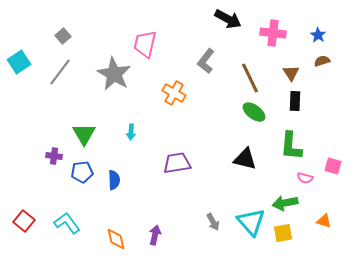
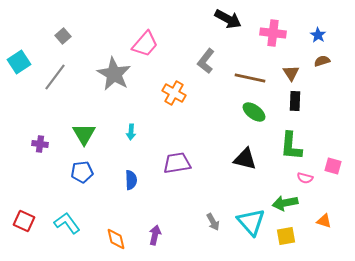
pink trapezoid: rotated 152 degrees counterclockwise
gray line: moved 5 px left, 5 px down
brown line: rotated 52 degrees counterclockwise
purple cross: moved 14 px left, 12 px up
blue semicircle: moved 17 px right
red square: rotated 15 degrees counterclockwise
yellow square: moved 3 px right, 3 px down
